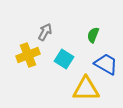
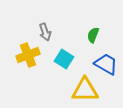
gray arrow: rotated 132 degrees clockwise
yellow triangle: moved 1 px left, 1 px down
